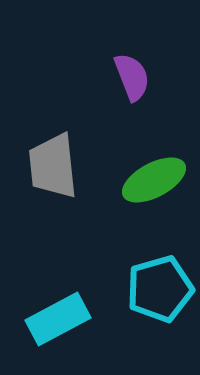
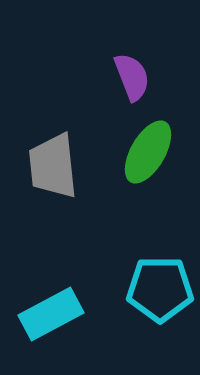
green ellipse: moved 6 px left, 28 px up; rotated 32 degrees counterclockwise
cyan pentagon: rotated 16 degrees clockwise
cyan rectangle: moved 7 px left, 5 px up
